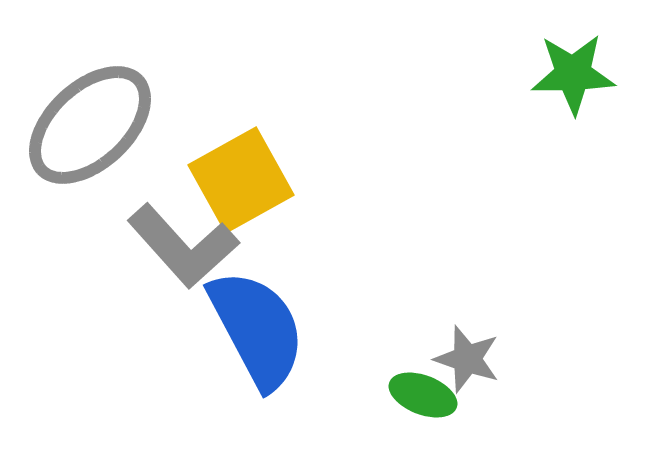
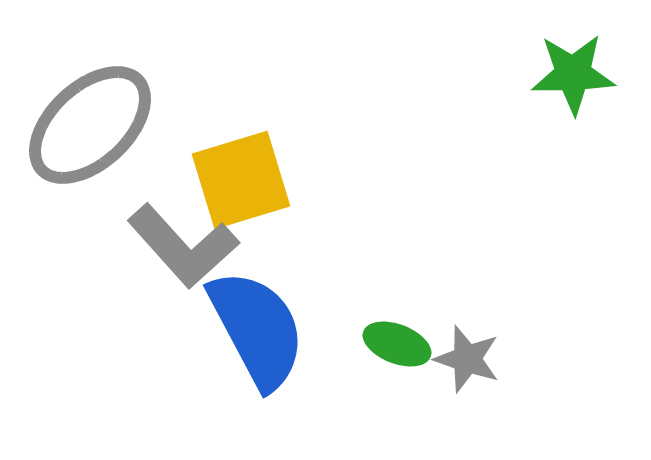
yellow square: rotated 12 degrees clockwise
green ellipse: moved 26 px left, 51 px up
